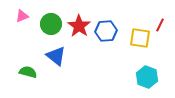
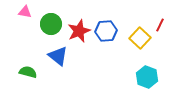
pink triangle: moved 3 px right, 4 px up; rotated 32 degrees clockwise
red star: moved 5 px down; rotated 15 degrees clockwise
yellow square: rotated 35 degrees clockwise
blue triangle: moved 2 px right
